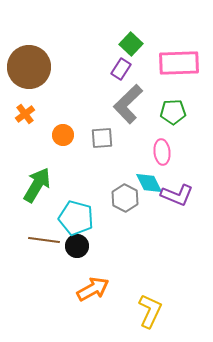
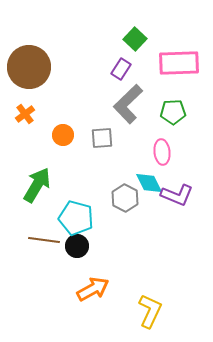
green square: moved 4 px right, 5 px up
